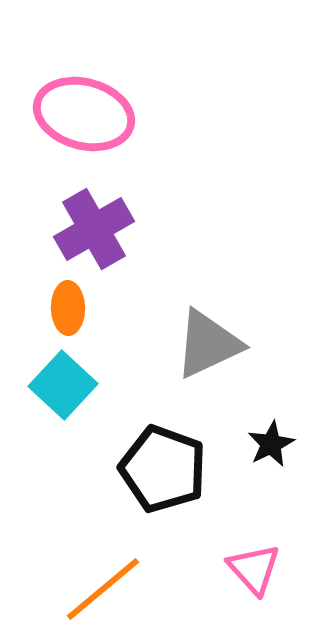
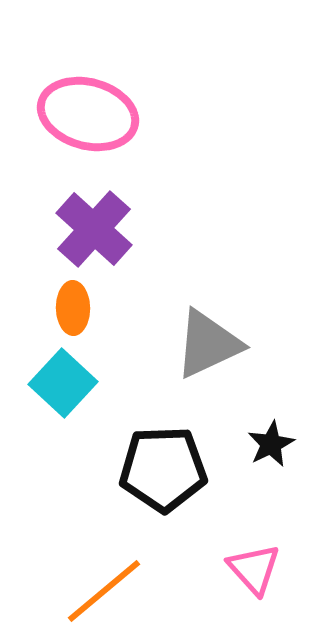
pink ellipse: moved 4 px right
purple cross: rotated 18 degrees counterclockwise
orange ellipse: moved 5 px right
cyan square: moved 2 px up
black pentagon: rotated 22 degrees counterclockwise
orange line: moved 1 px right, 2 px down
